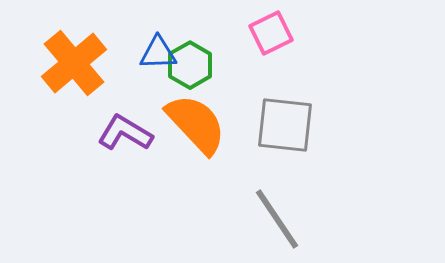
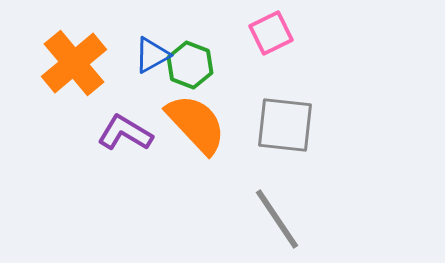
blue triangle: moved 6 px left, 2 px down; rotated 27 degrees counterclockwise
green hexagon: rotated 9 degrees counterclockwise
